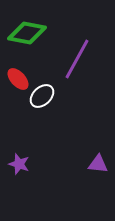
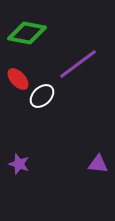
purple line: moved 1 px right, 5 px down; rotated 24 degrees clockwise
